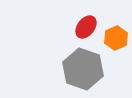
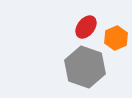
gray hexagon: moved 2 px right, 2 px up
